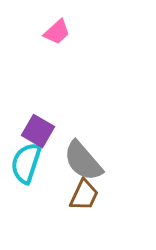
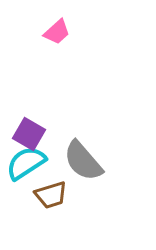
purple square: moved 9 px left, 3 px down
cyan semicircle: rotated 39 degrees clockwise
brown trapezoid: moved 33 px left; rotated 48 degrees clockwise
